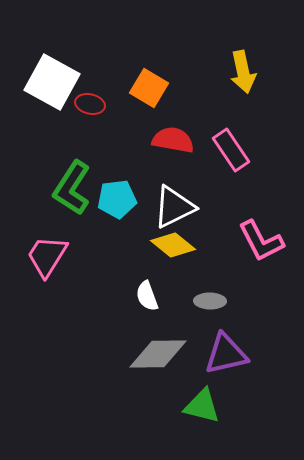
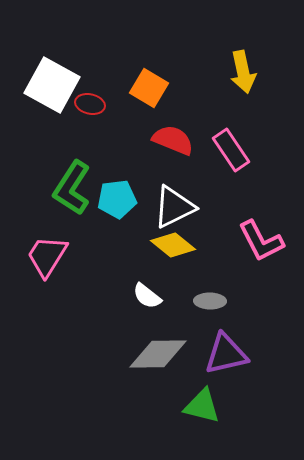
white square: moved 3 px down
red semicircle: rotated 12 degrees clockwise
white semicircle: rotated 32 degrees counterclockwise
